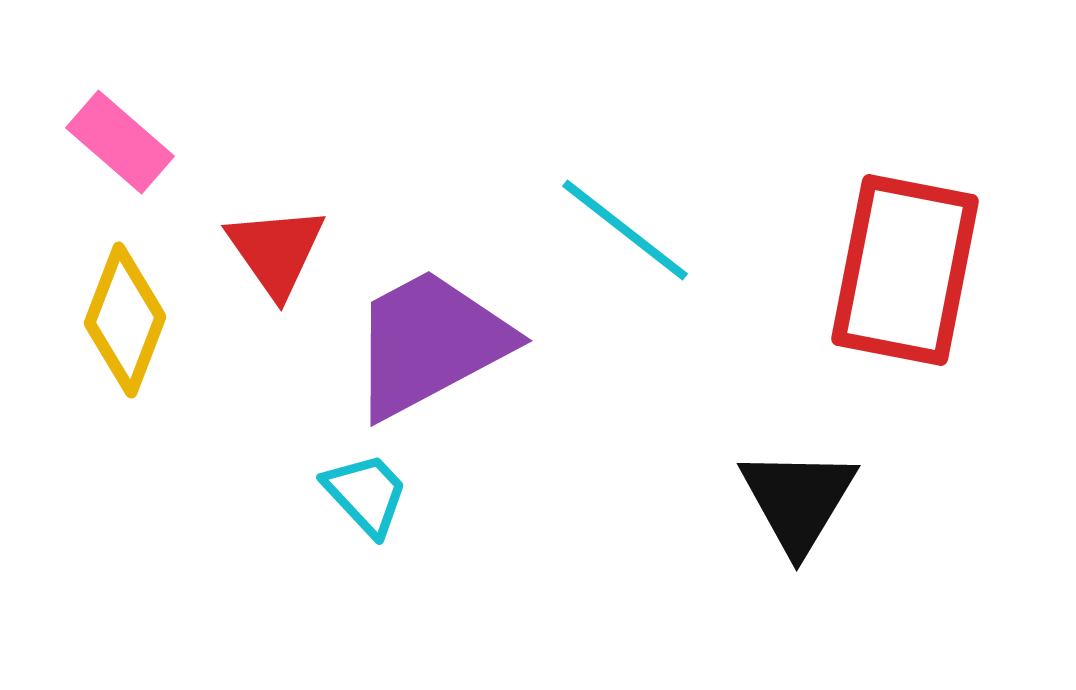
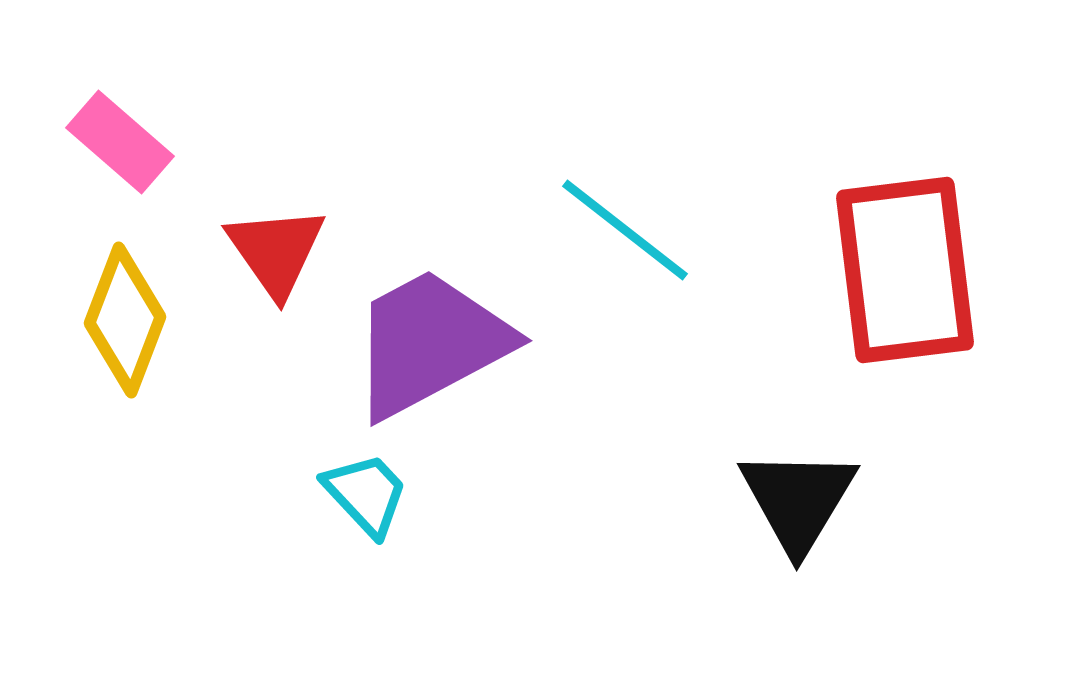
red rectangle: rotated 18 degrees counterclockwise
